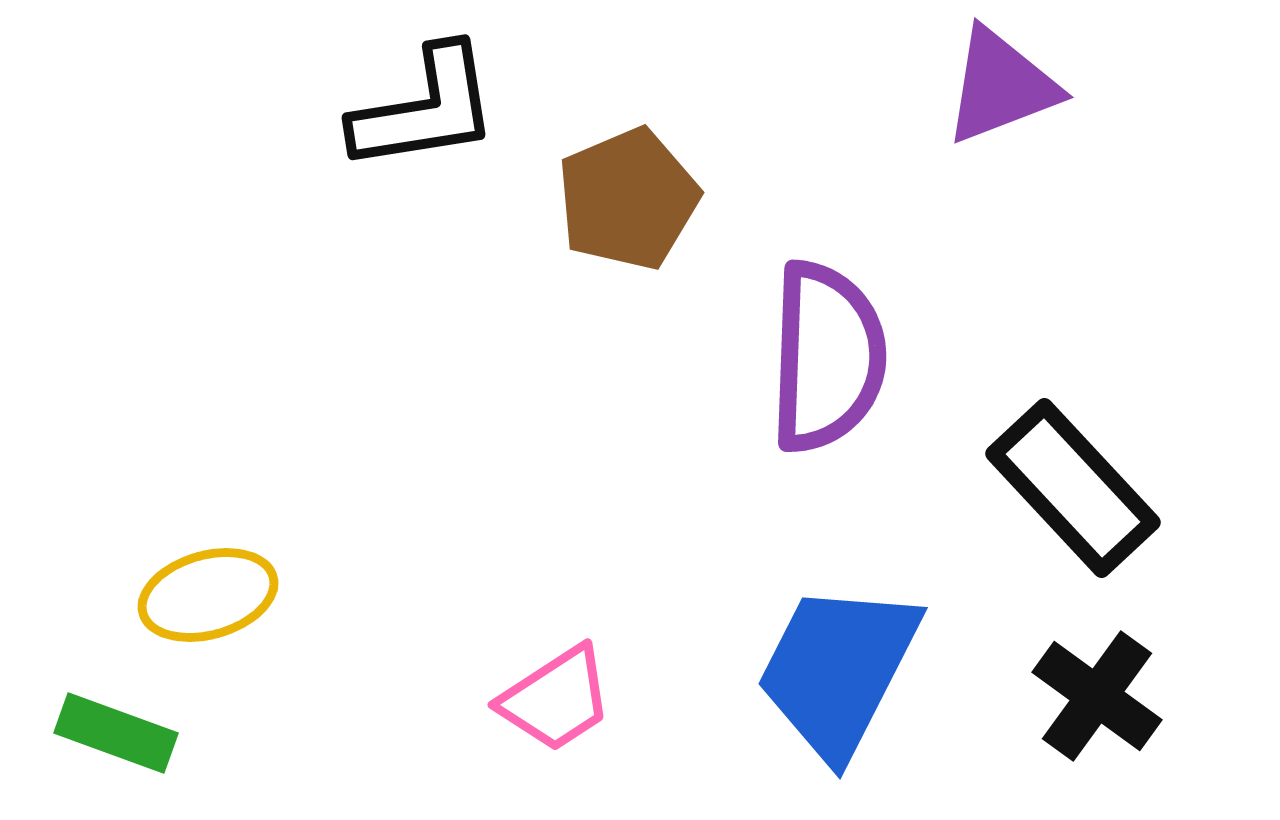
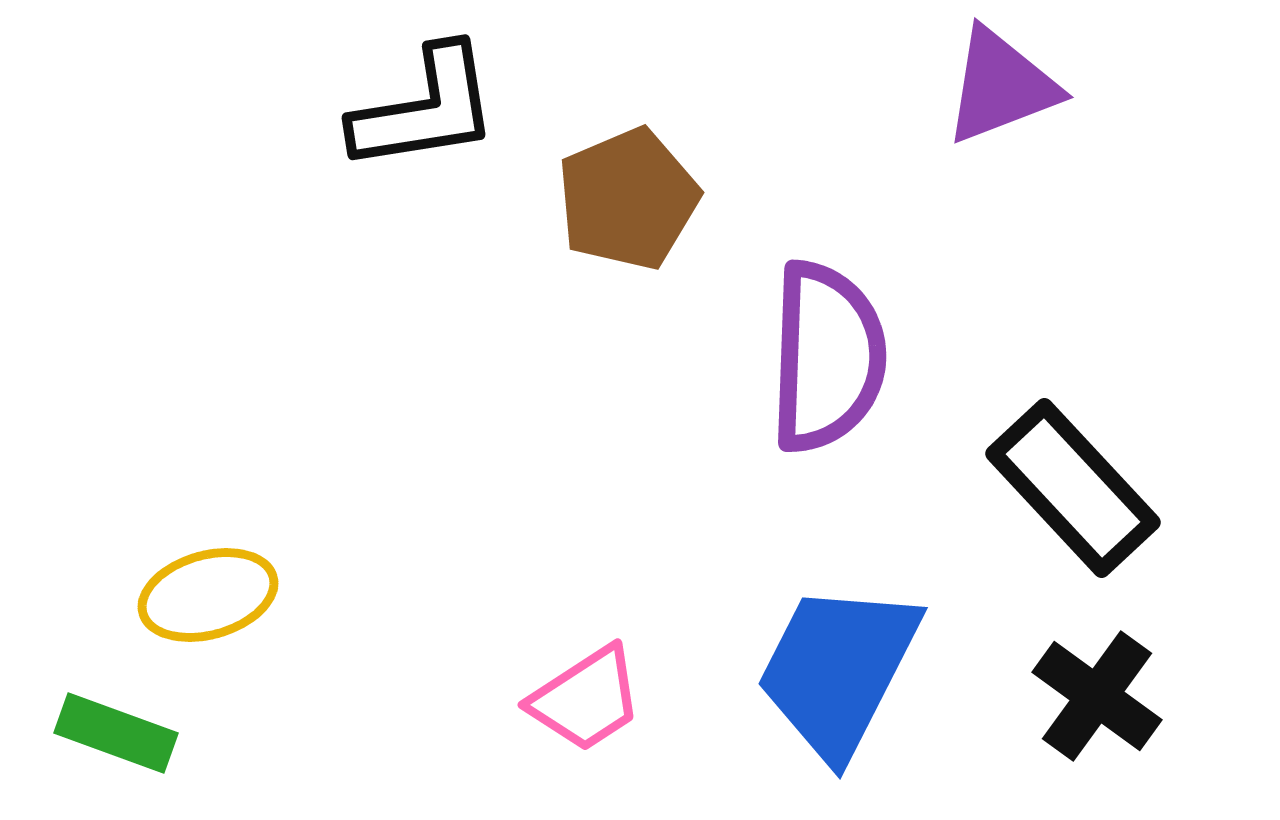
pink trapezoid: moved 30 px right
